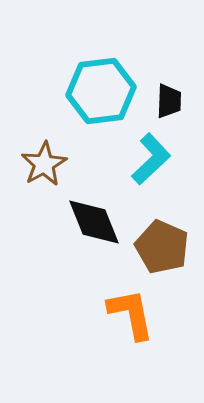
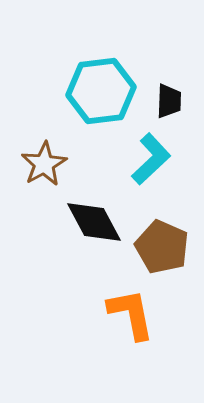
black diamond: rotated 6 degrees counterclockwise
